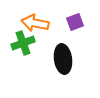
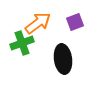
orange arrow: moved 3 px right; rotated 132 degrees clockwise
green cross: moved 1 px left
